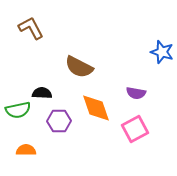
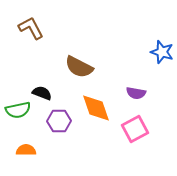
black semicircle: rotated 18 degrees clockwise
